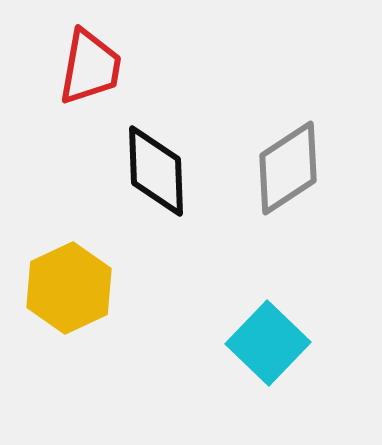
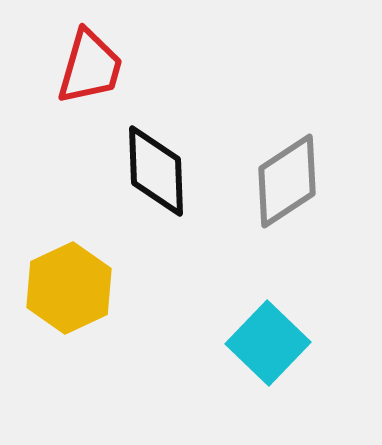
red trapezoid: rotated 6 degrees clockwise
gray diamond: moved 1 px left, 13 px down
